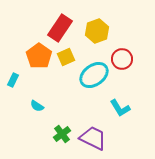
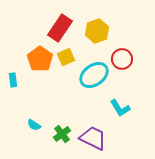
orange pentagon: moved 1 px right, 3 px down
cyan rectangle: rotated 32 degrees counterclockwise
cyan semicircle: moved 3 px left, 19 px down
